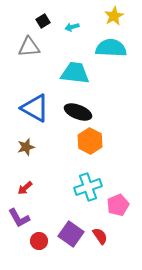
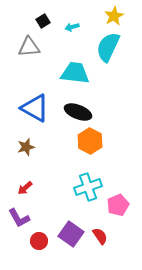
cyan semicircle: moved 3 px left, 1 px up; rotated 68 degrees counterclockwise
